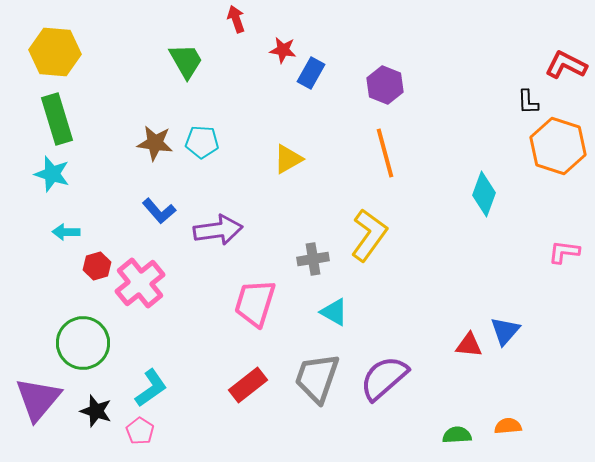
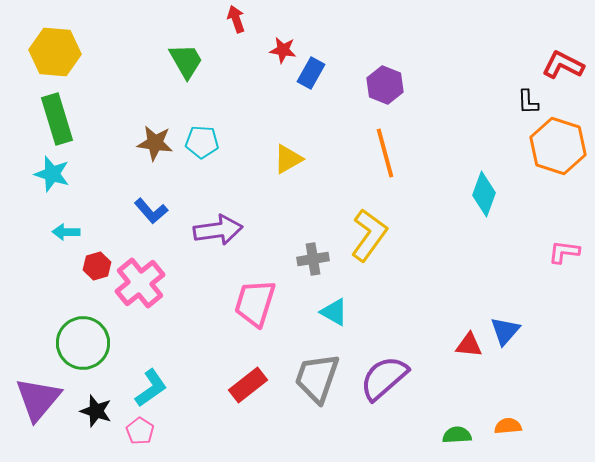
red L-shape: moved 3 px left
blue L-shape: moved 8 px left
